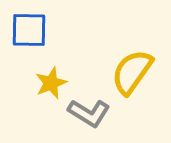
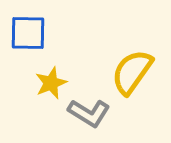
blue square: moved 1 px left, 3 px down
